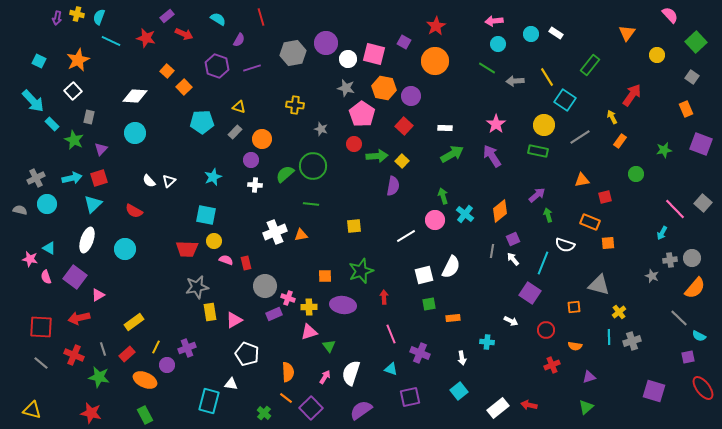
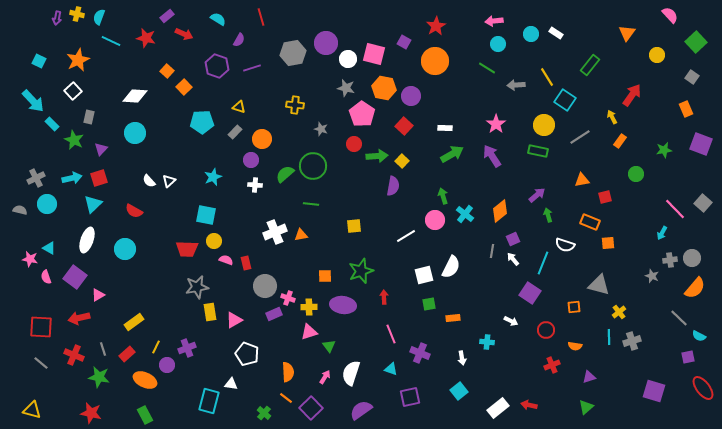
gray arrow at (515, 81): moved 1 px right, 4 px down
